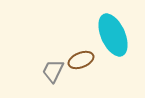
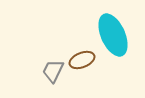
brown ellipse: moved 1 px right
